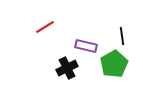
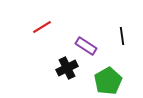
red line: moved 3 px left
purple rectangle: rotated 20 degrees clockwise
green pentagon: moved 6 px left, 17 px down
